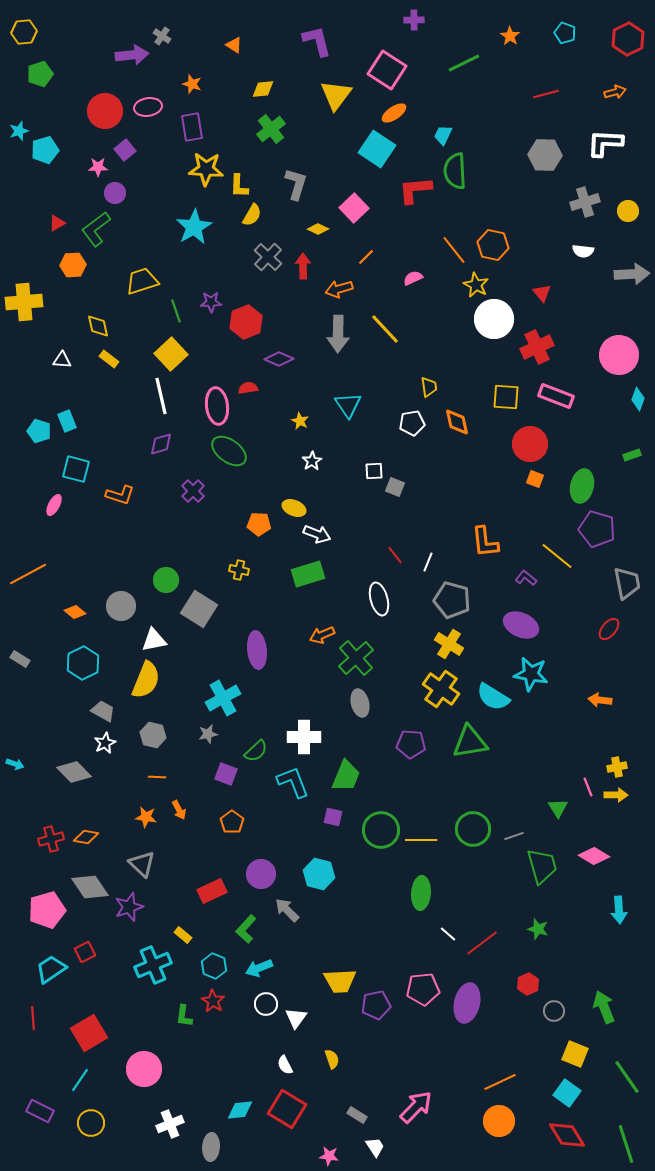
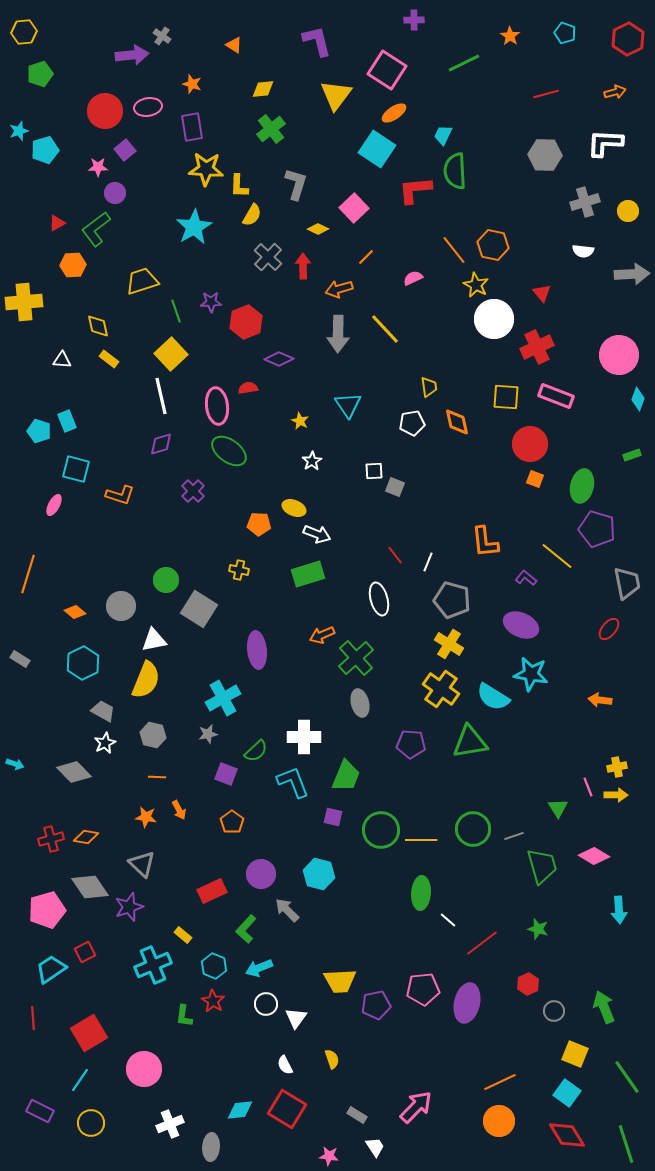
orange line at (28, 574): rotated 45 degrees counterclockwise
white line at (448, 934): moved 14 px up
